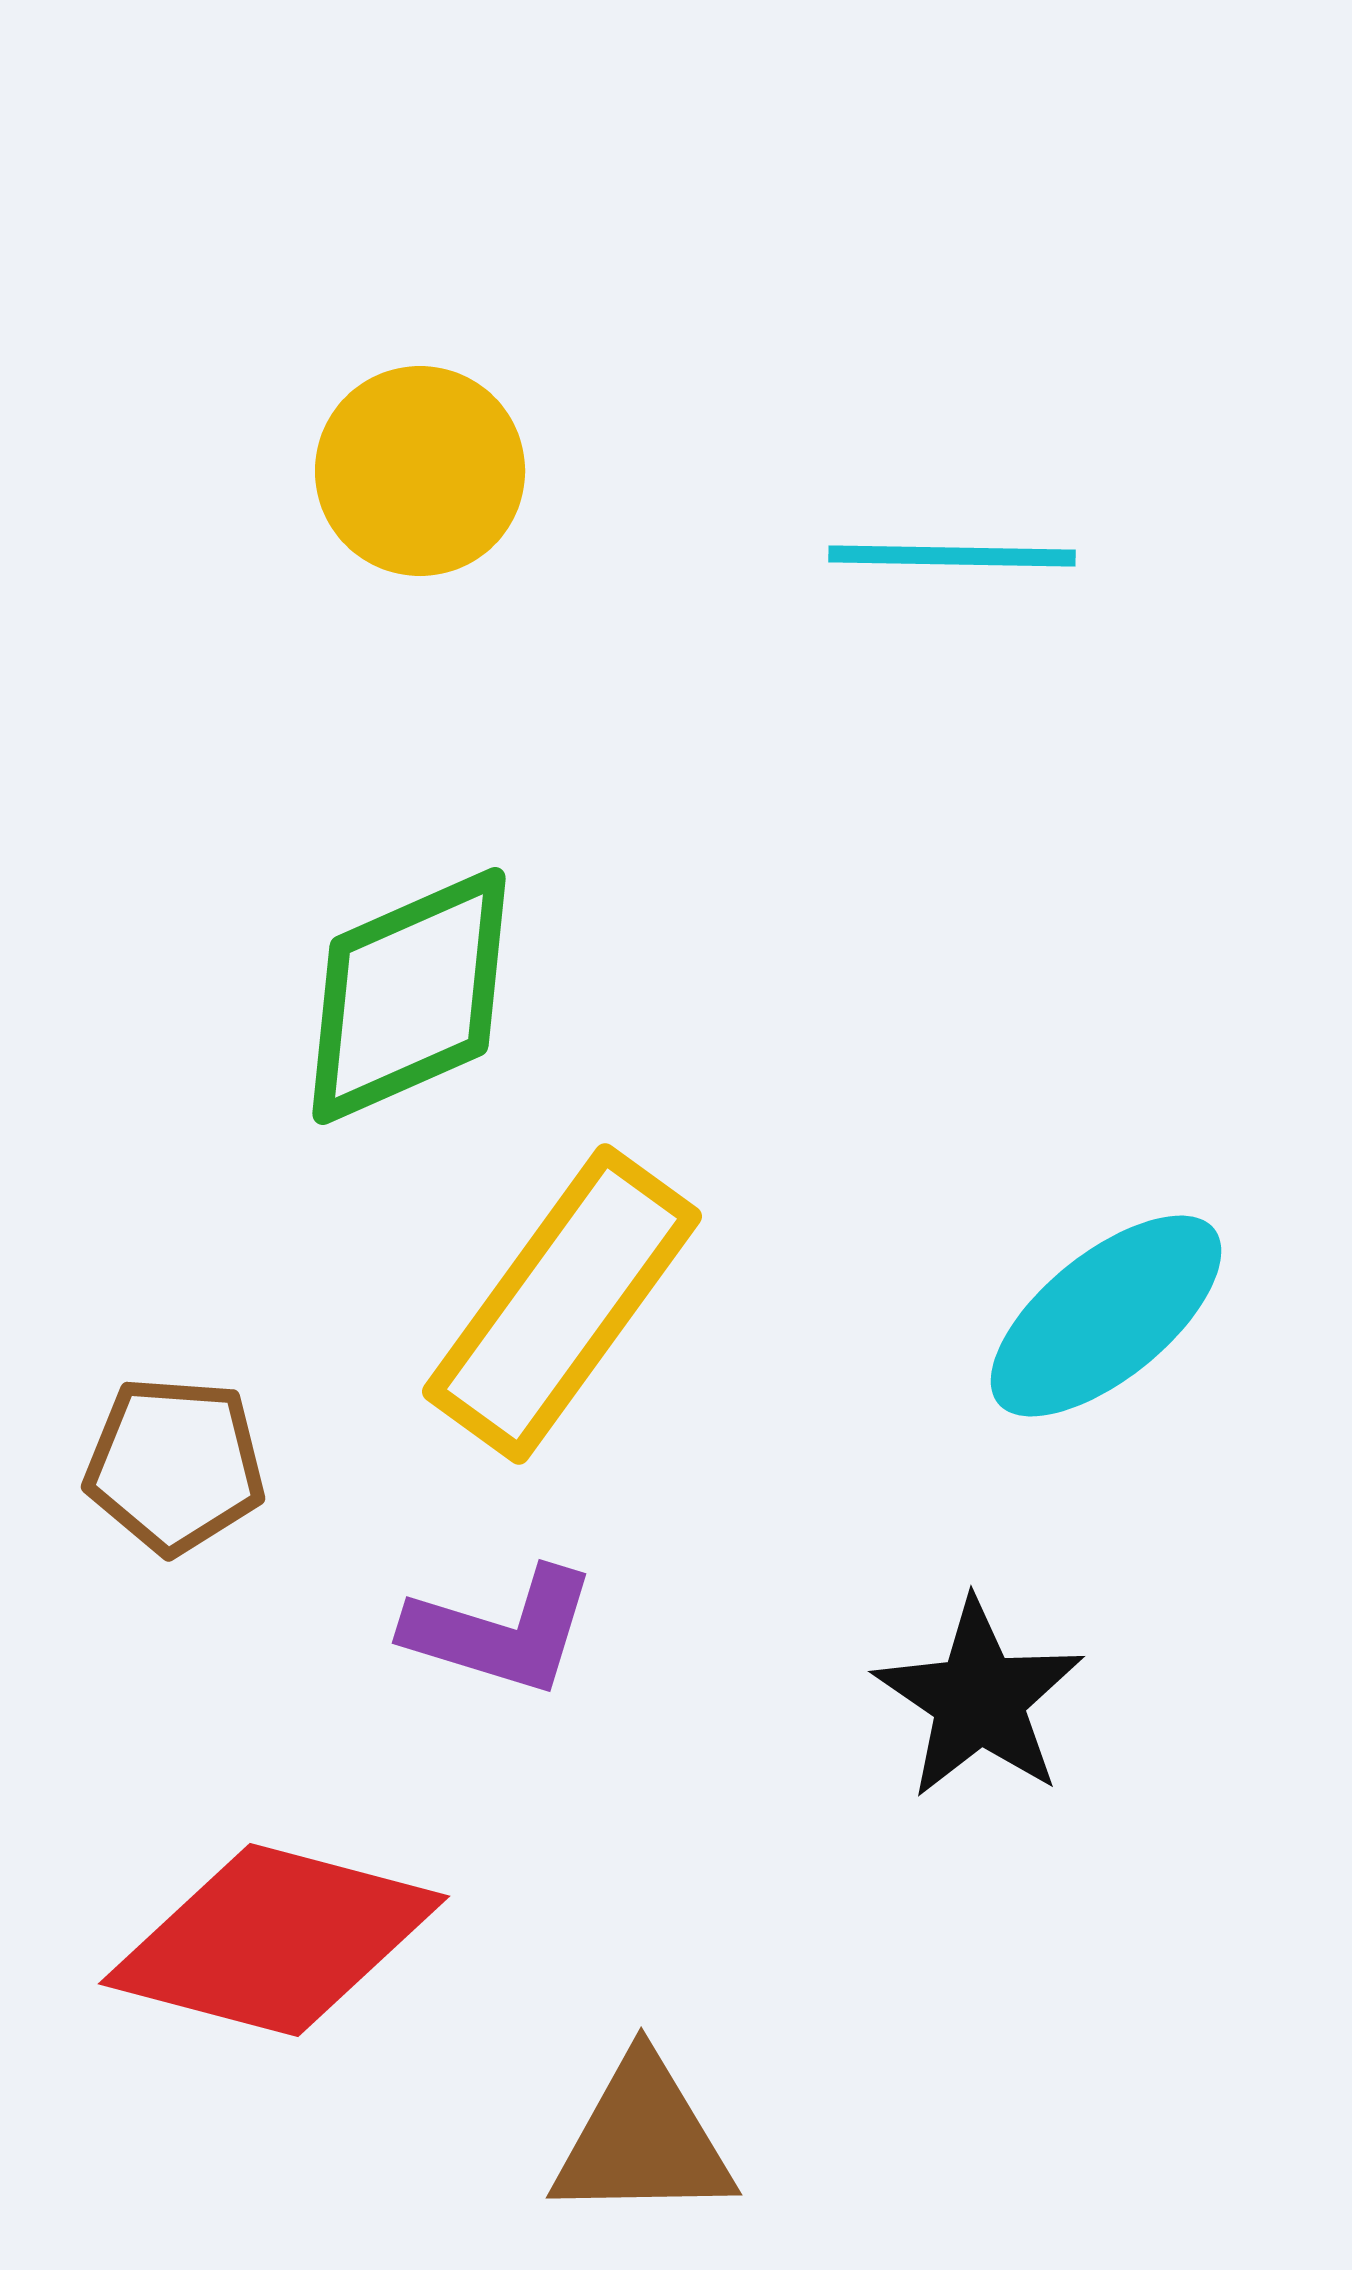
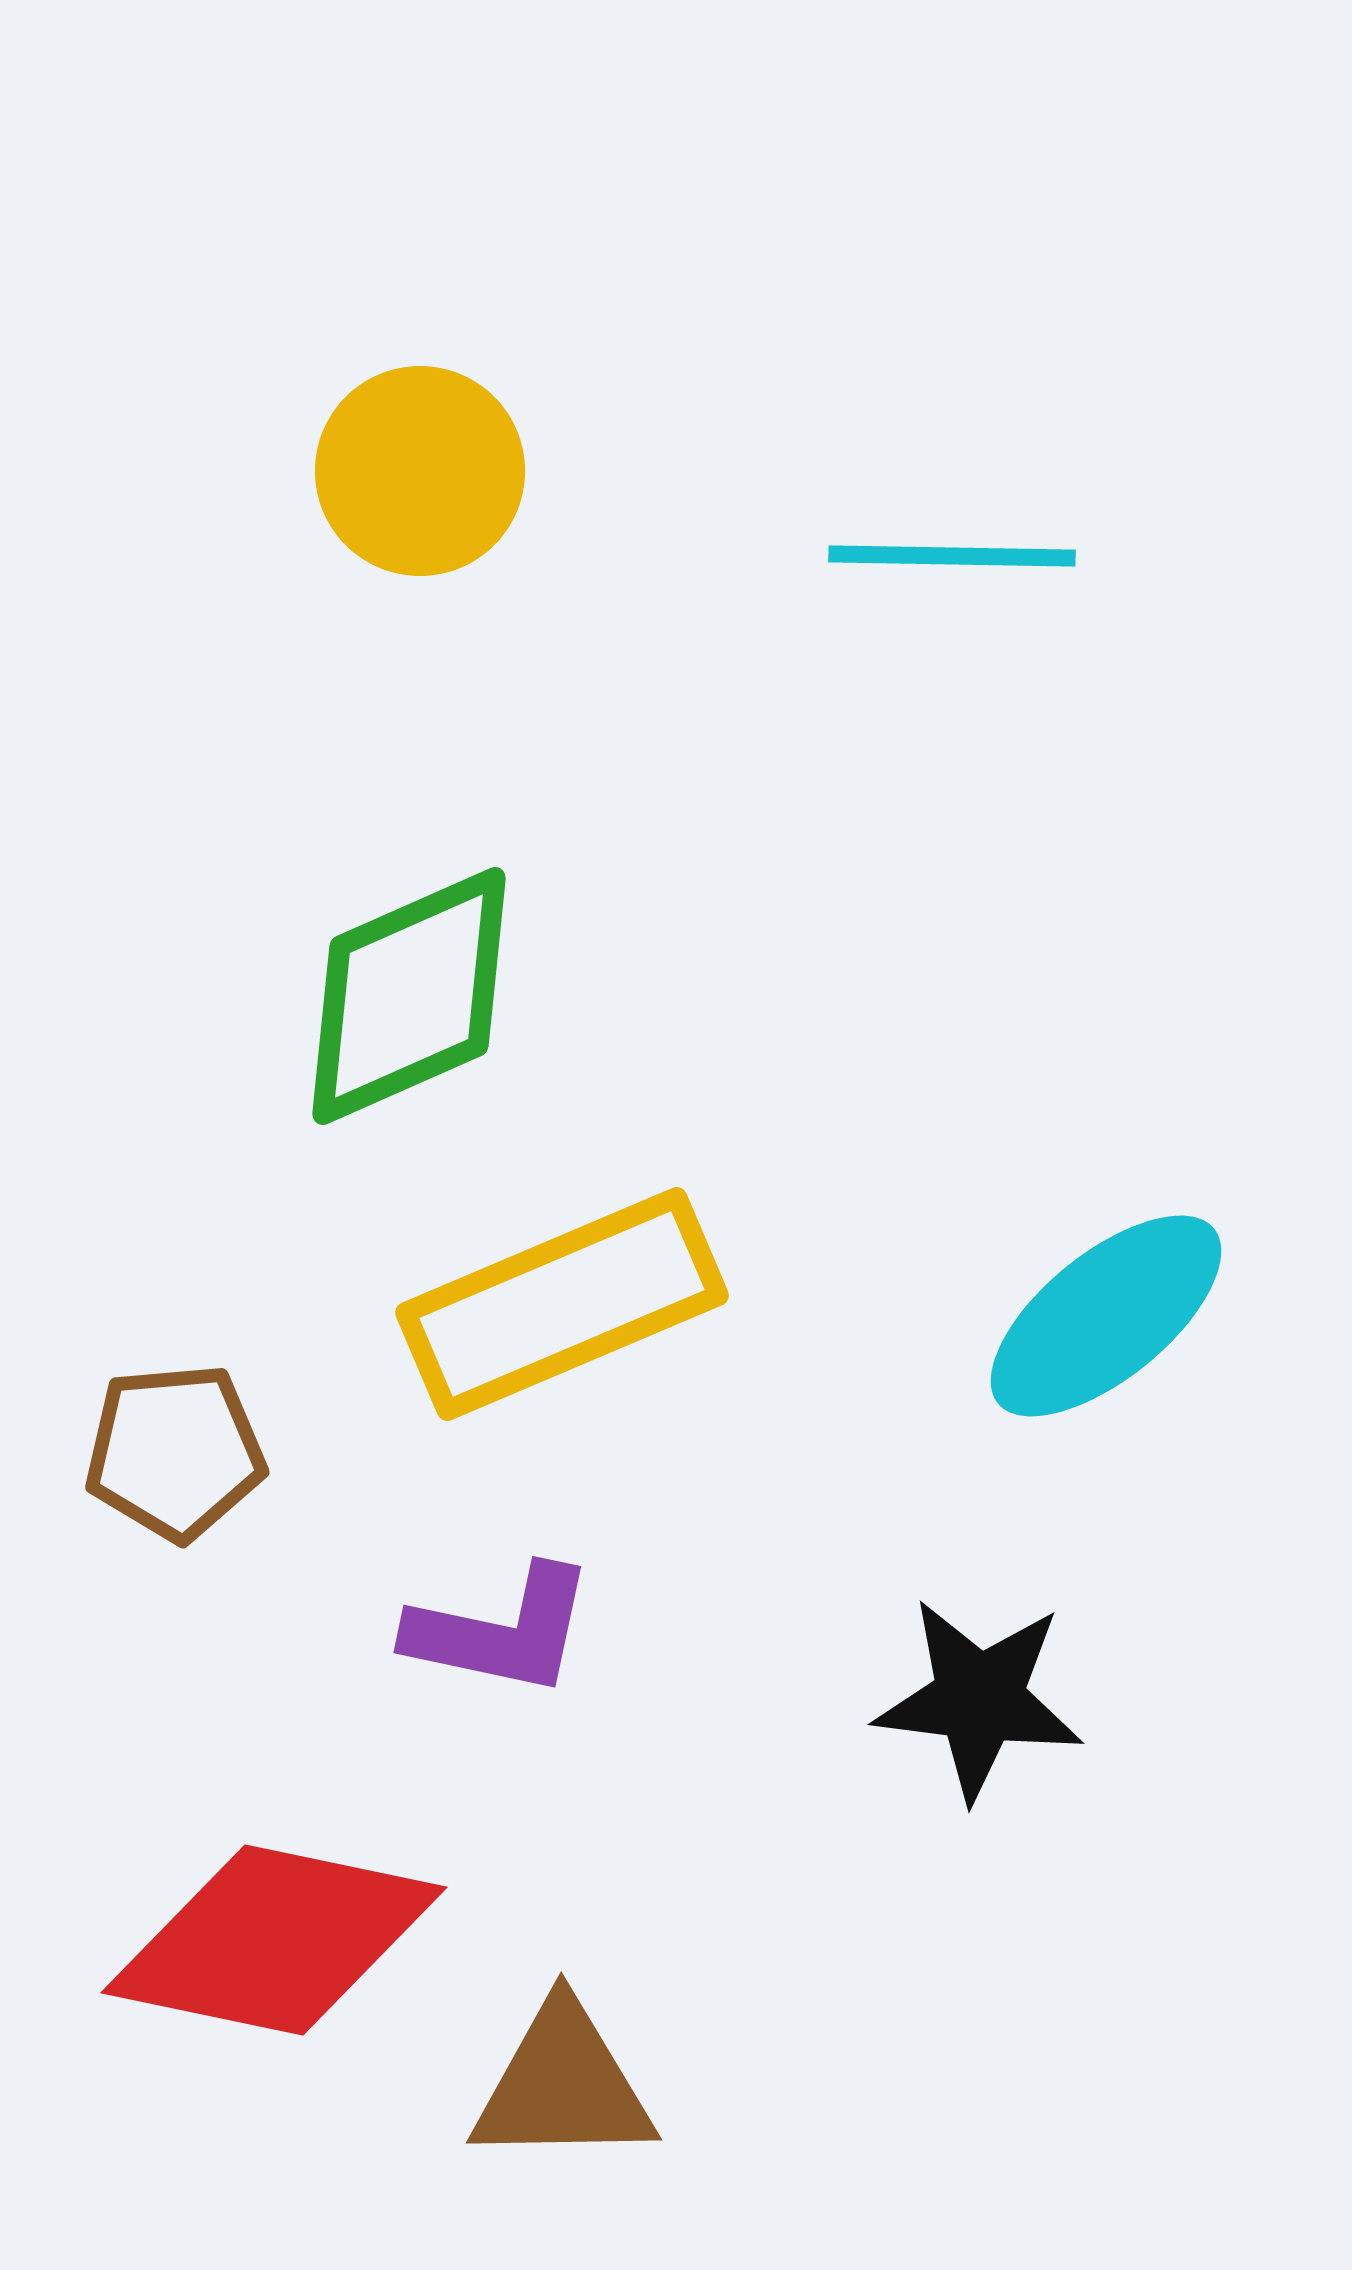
yellow rectangle: rotated 31 degrees clockwise
brown pentagon: moved 13 px up; rotated 9 degrees counterclockwise
purple L-shape: rotated 5 degrees counterclockwise
black star: rotated 27 degrees counterclockwise
red diamond: rotated 3 degrees counterclockwise
brown triangle: moved 80 px left, 55 px up
